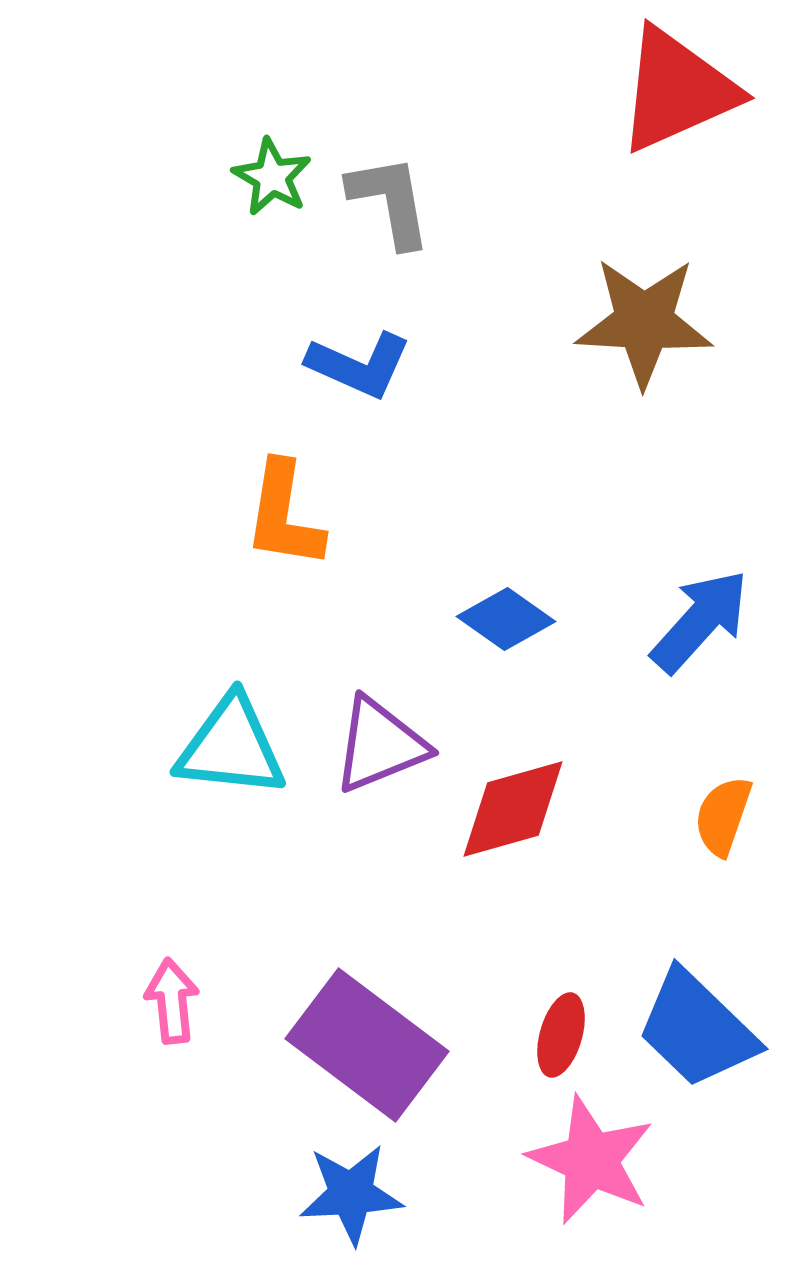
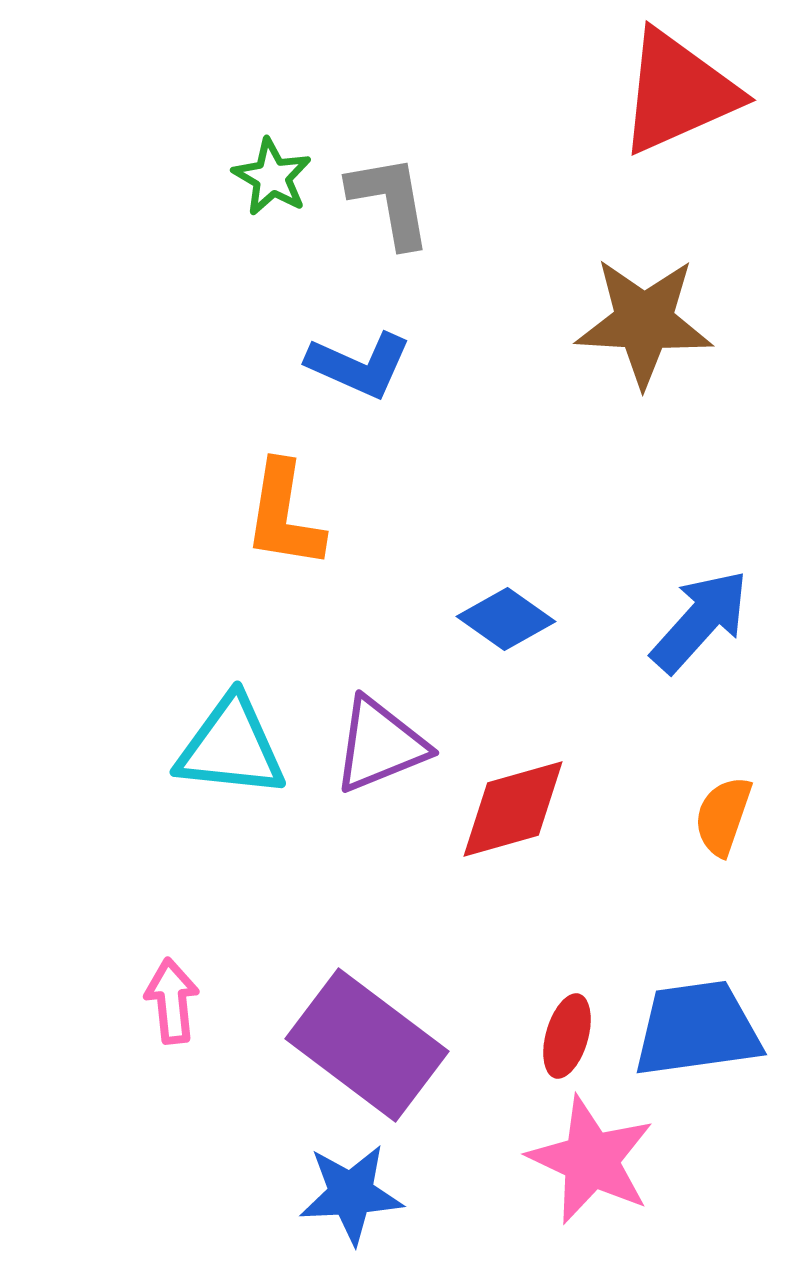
red triangle: moved 1 px right, 2 px down
blue trapezoid: rotated 128 degrees clockwise
red ellipse: moved 6 px right, 1 px down
